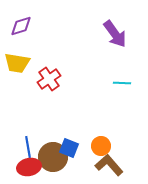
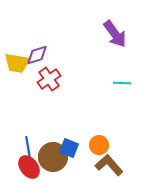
purple diamond: moved 16 px right, 29 px down
orange circle: moved 2 px left, 1 px up
red ellipse: rotated 65 degrees clockwise
